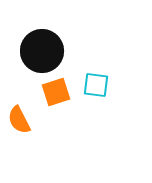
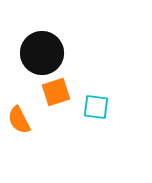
black circle: moved 2 px down
cyan square: moved 22 px down
